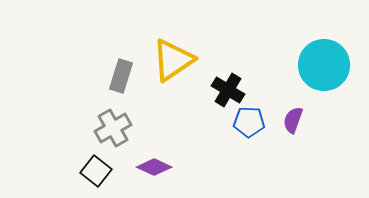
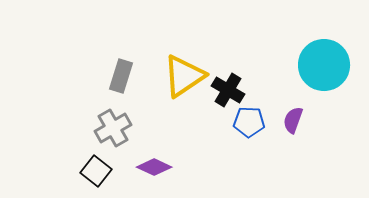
yellow triangle: moved 11 px right, 16 px down
